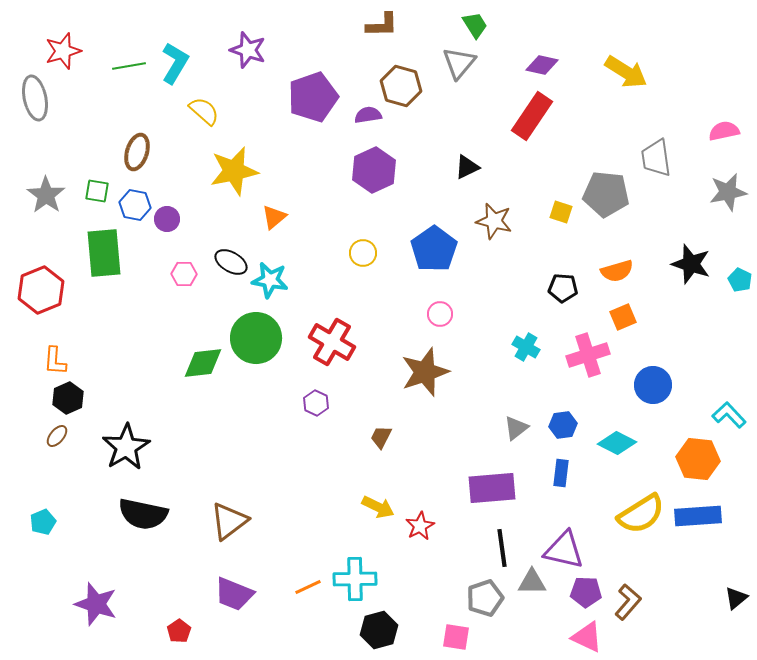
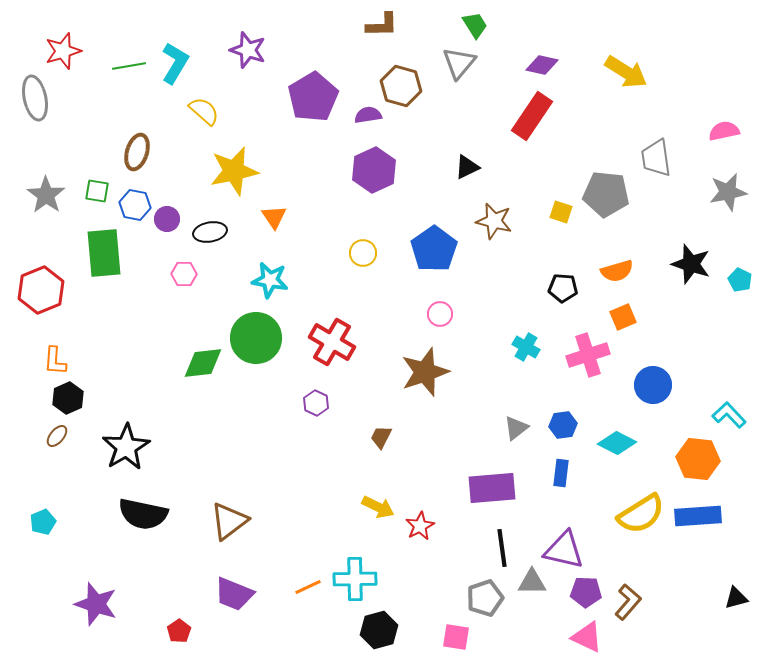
purple pentagon at (313, 97): rotated 12 degrees counterclockwise
orange triangle at (274, 217): rotated 24 degrees counterclockwise
black ellipse at (231, 262): moved 21 px left, 30 px up; rotated 40 degrees counterclockwise
black triangle at (736, 598): rotated 25 degrees clockwise
